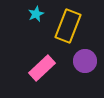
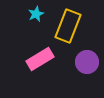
purple circle: moved 2 px right, 1 px down
pink rectangle: moved 2 px left, 9 px up; rotated 12 degrees clockwise
